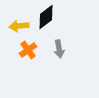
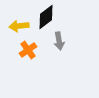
gray arrow: moved 8 px up
